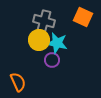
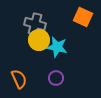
gray cross: moved 9 px left, 3 px down
cyan star: moved 4 px down
purple circle: moved 4 px right, 18 px down
orange semicircle: moved 1 px right, 3 px up
